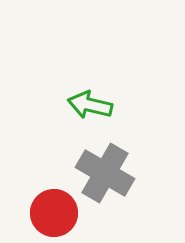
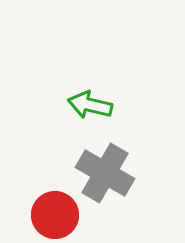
red circle: moved 1 px right, 2 px down
